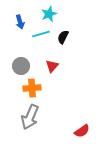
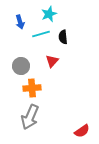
black semicircle: rotated 32 degrees counterclockwise
red triangle: moved 5 px up
